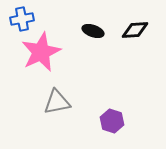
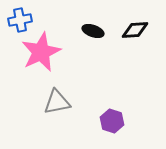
blue cross: moved 2 px left, 1 px down
